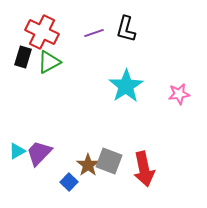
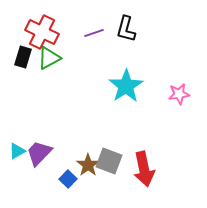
green triangle: moved 4 px up
blue square: moved 1 px left, 3 px up
